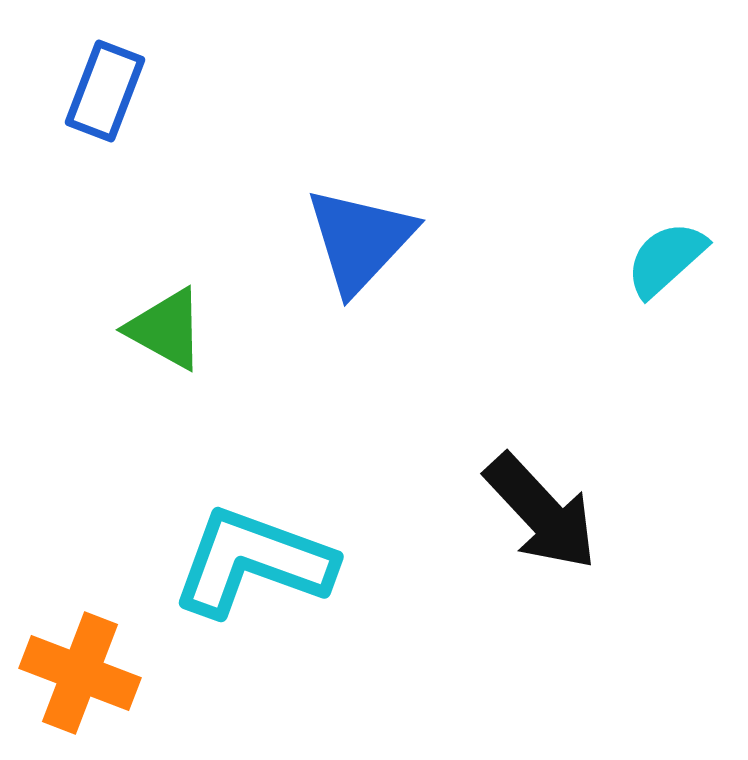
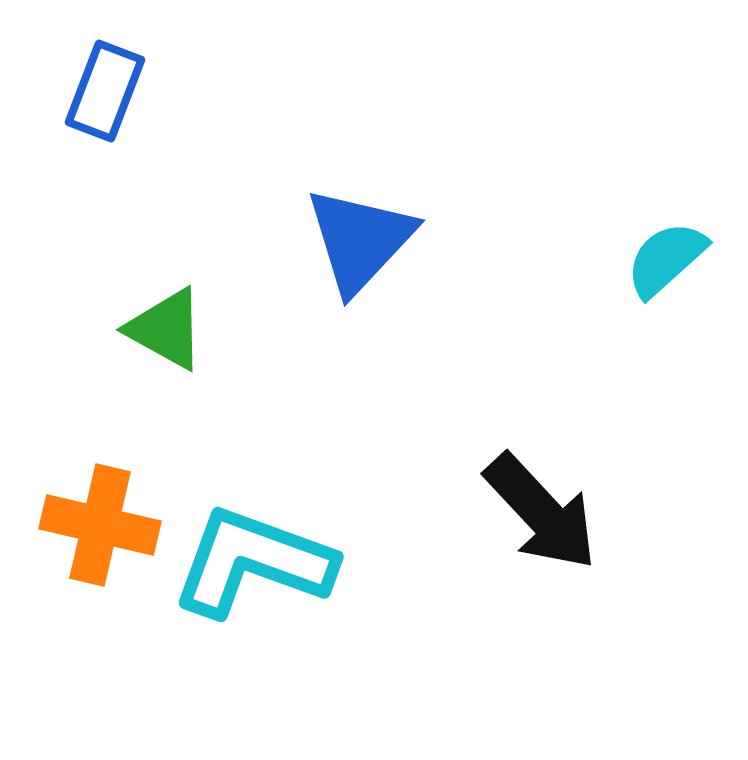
orange cross: moved 20 px right, 148 px up; rotated 8 degrees counterclockwise
